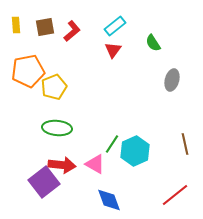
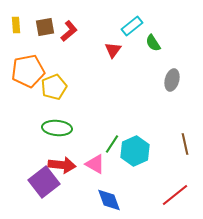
cyan rectangle: moved 17 px right
red L-shape: moved 3 px left
